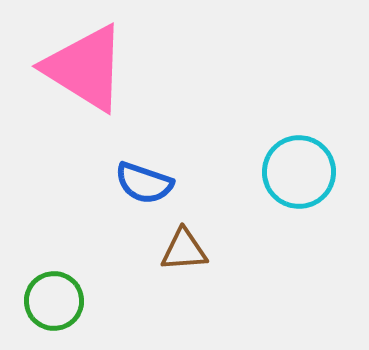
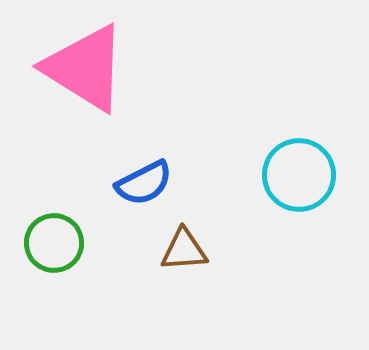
cyan circle: moved 3 px down
blue semicircle: rotated 46 degrees counterclockwise
green circle: moved 58 px up
